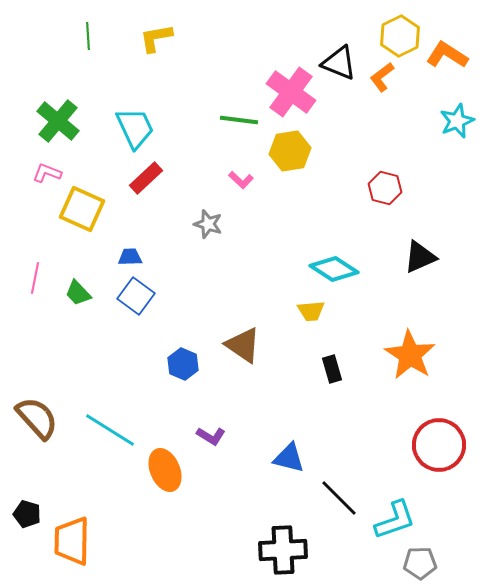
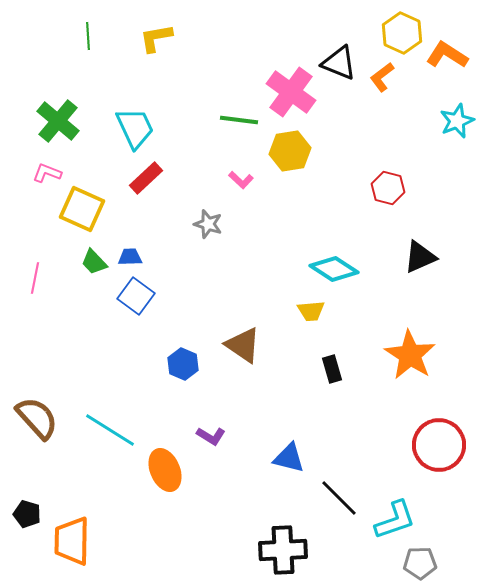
yellow hexagon at (400, 36): moved 2 px right, 3 px up; rotated 9 degrees counterclockwise
red hexagon at (385, 188): moved 3 px right
green trapezoid at (78, 293): moved 16 px right, 31 px up
